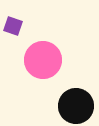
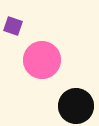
pink circle: moved 1 px left
